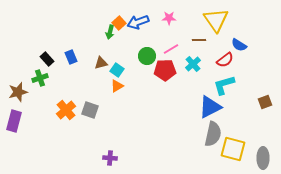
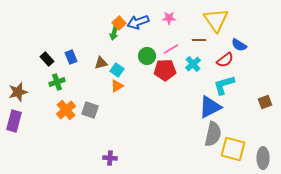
green arrow: moved 4 px right, 1 px down
green cross: moved 17 px right, 4 px down
